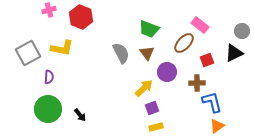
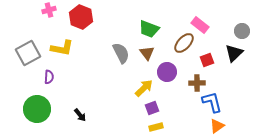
black triangle: rotated 18 degrees counterclockwise
green circle: moved 11 px left
